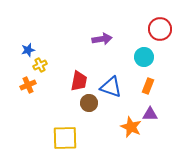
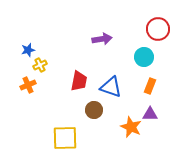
red circle: moved 2 px left
orange rectangle: moved 2 px right
brown circle: moved 5 px right, 7 px down
